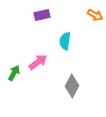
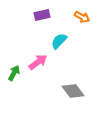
orange arrow: moved 13 px left, 2 px down
cyan semicircle: moved 6 px left; rotated 36 degrees clockwise
gray diamond: moved 1 px right, 5 px down; rotated 65 degrees counterclockwise
